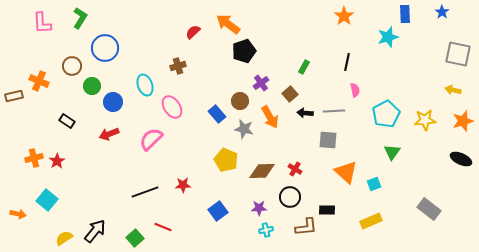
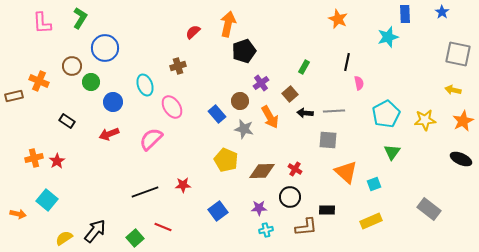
orange star at (344, 16): moved 6 px left, 3 px down; rotated 12 degrees counterclockwise
orange arrow at (228, 24): rotated 65 degrees clockwise
green circle at (92, 86): moved 1 px left, 4 px up
pink semicircle at (355, 90): moved 4 px right, 7 px up
orange star at (463, 121): rotated 10 degrees counterclockwise
